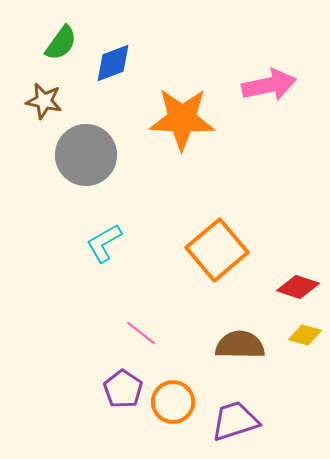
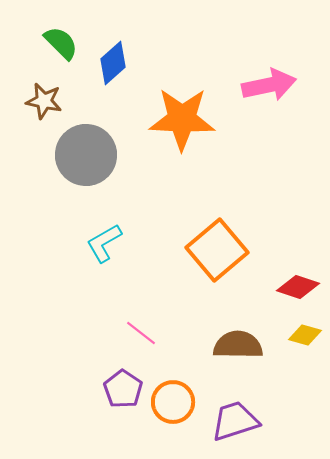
green semicircle: rotated 81 degrees counterclockwise
blue diamond: rotated 21 degrees counterclockwise
brown semicircle: moved 2 px left
